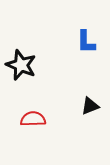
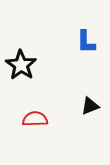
black star: rotated 12 degrees clockwise
red semicircle: moved 2 px right
